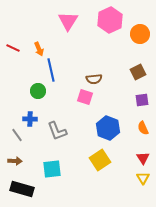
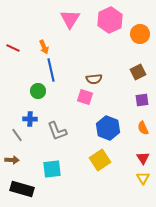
pink triangle: moved 2 px right, 2 px up
orange arrow: moved 5 px right, 2 px up
brown arrow: moved 3 px left, 1 px up
